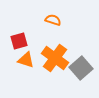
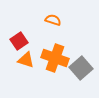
red square: rotated 18 degrees counterclockwise
orange cross: rotated 16 degrees counterclockwise
